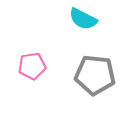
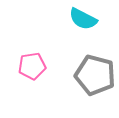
gray pentagon: rotated 9 degrees clockwise
